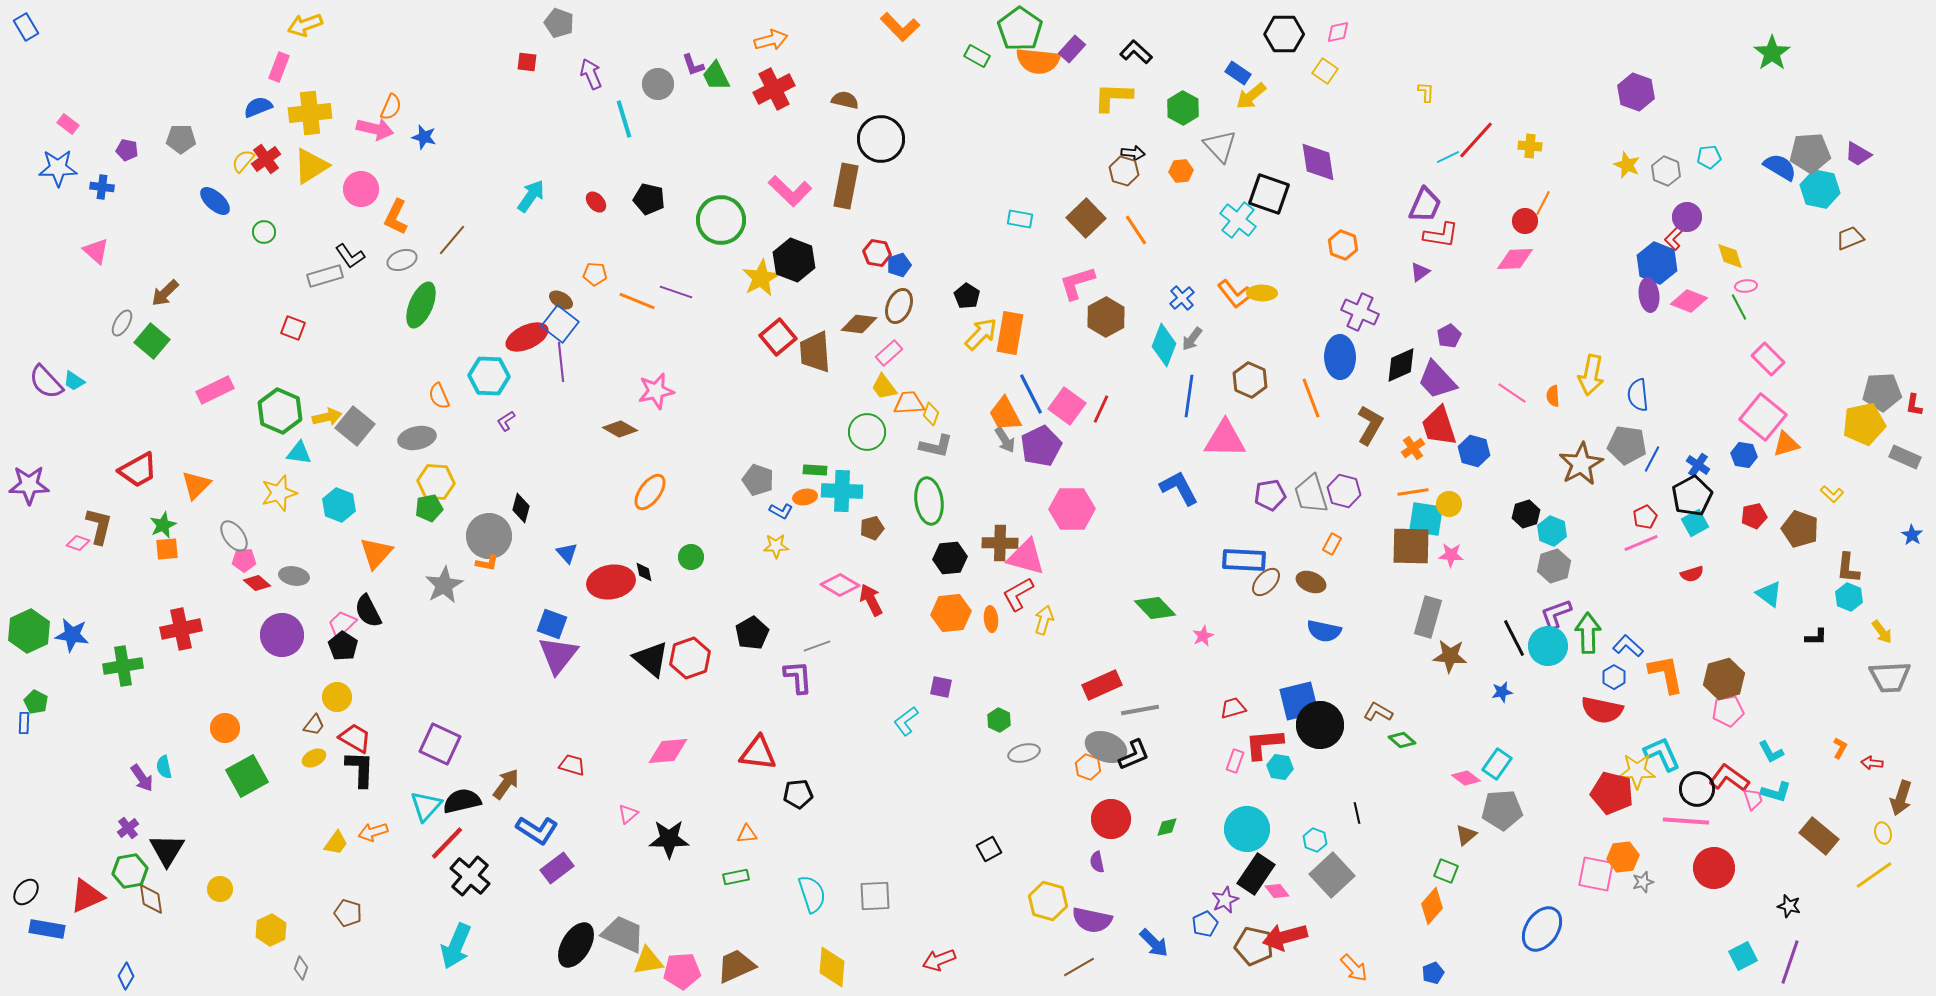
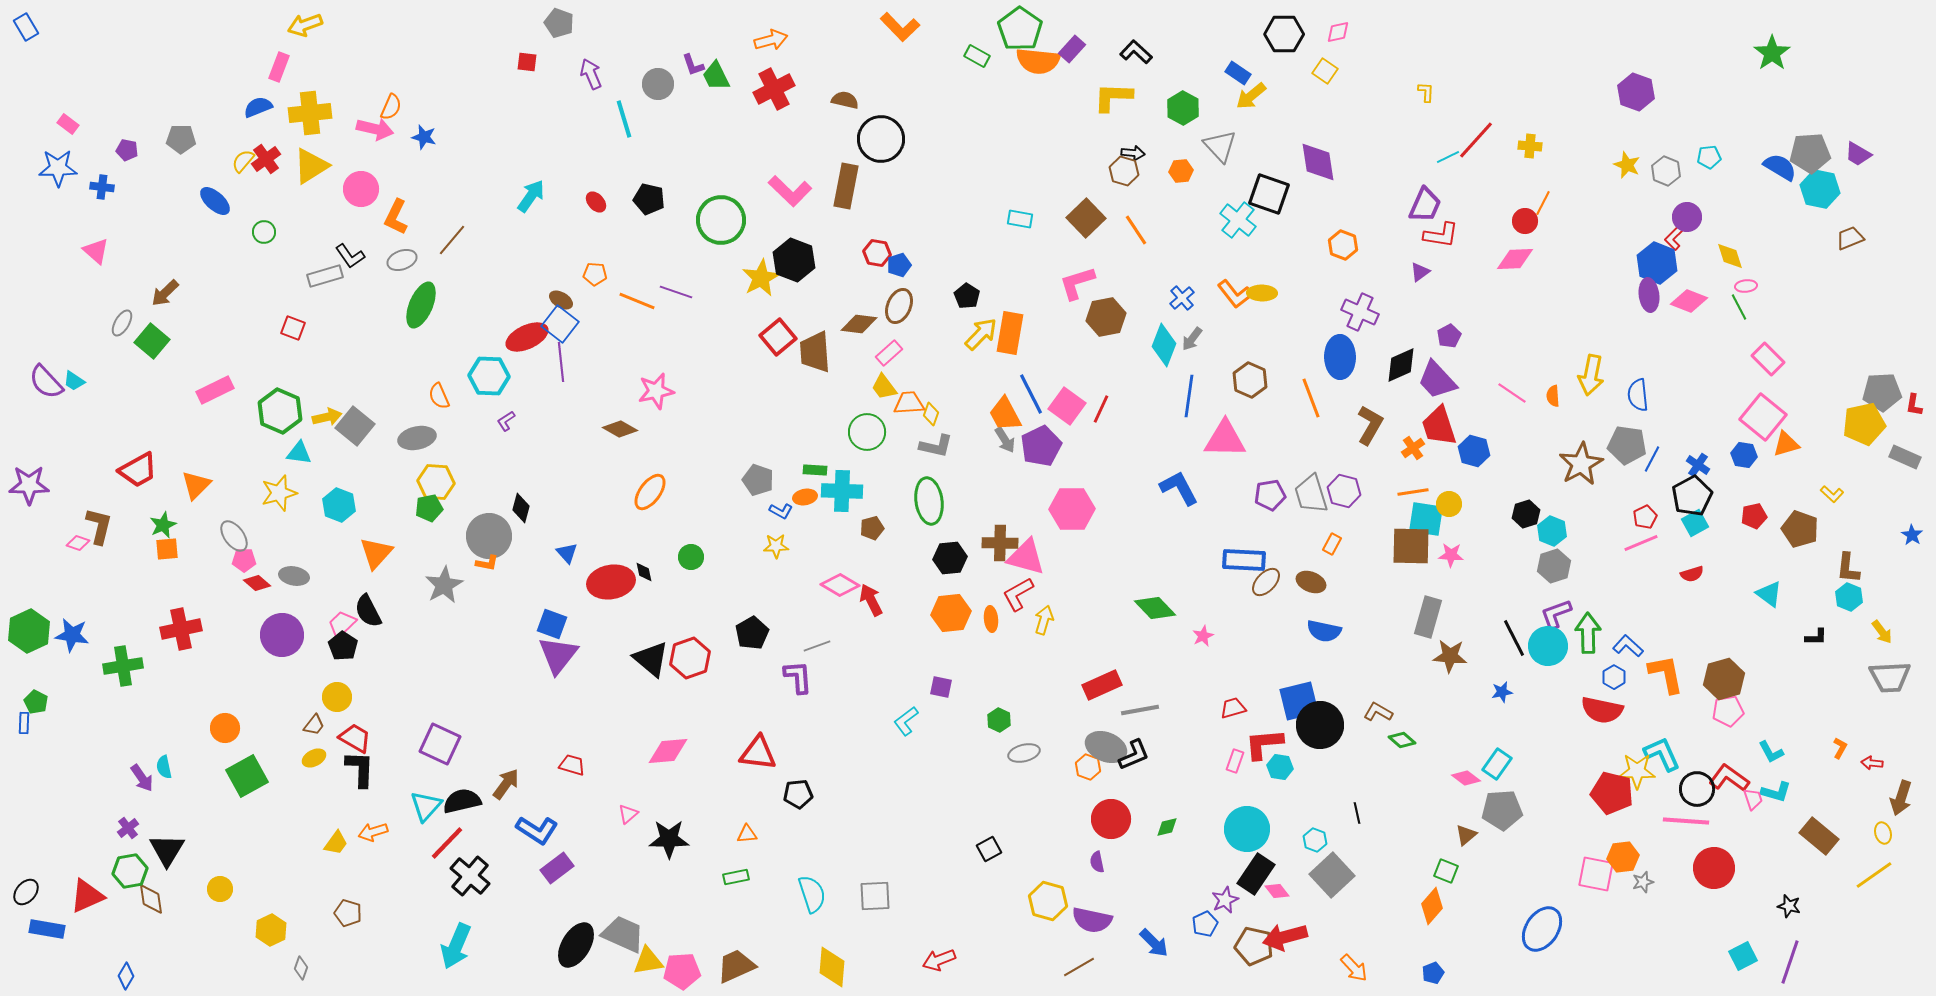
brown hexagon at (1106, 317): rotated 18 degrees clockwise
